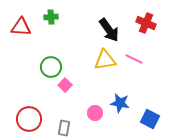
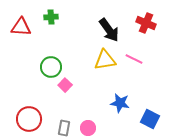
pink circle: moved 7 px left, 15 px down
